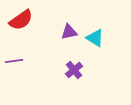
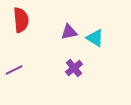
red semicircle: rotated 60 degrees counterclockwise
purple line: moved 9 px down; rotated 18 degrees counterclockwise
purple cross: moved 2 px up
